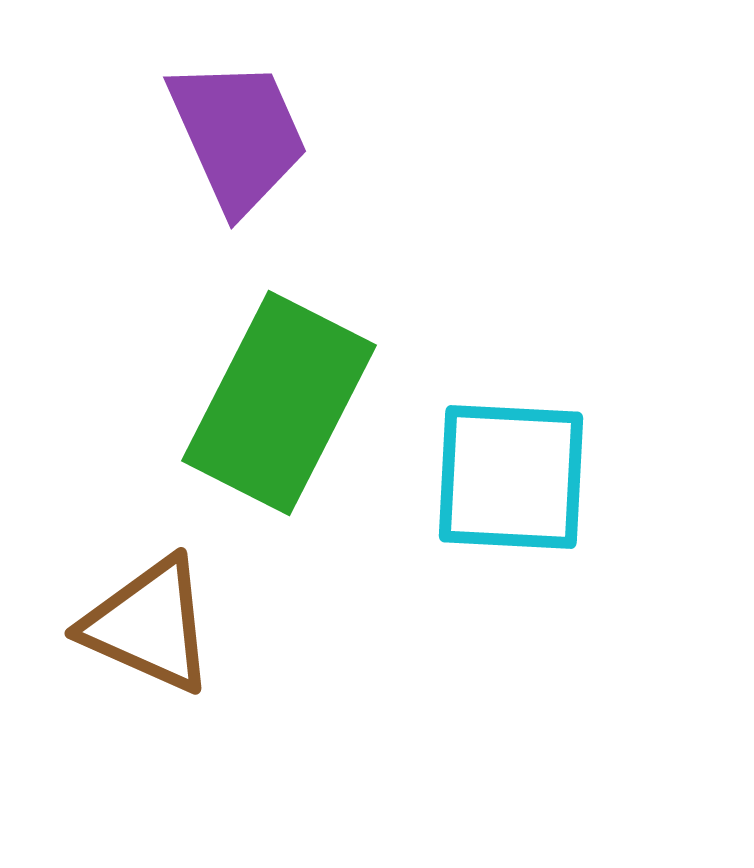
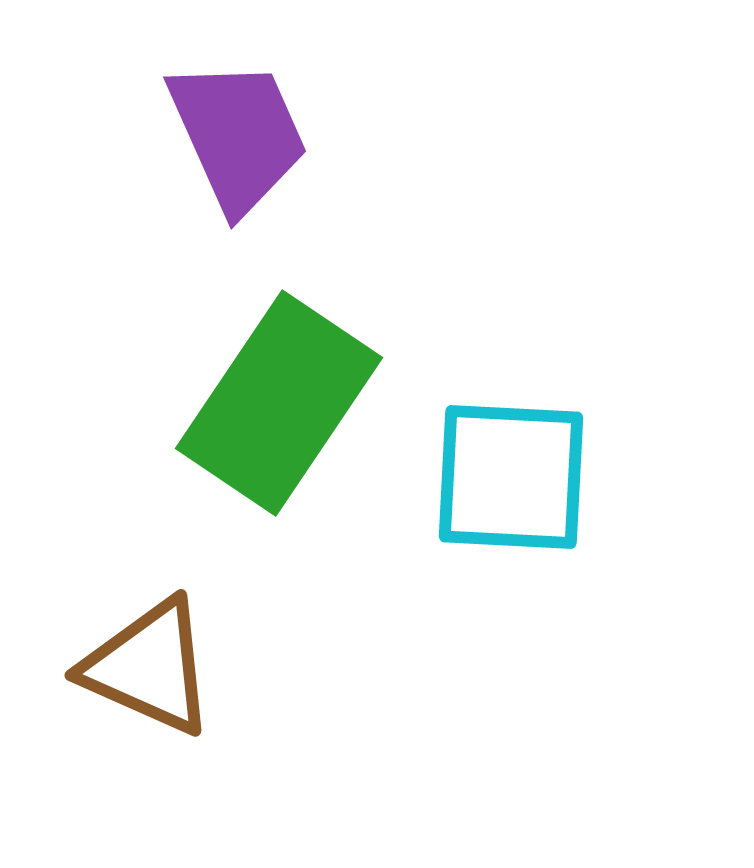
green rectangle: rotated 7 degrees clockwise
brown triangle: moved 42 px down
